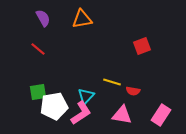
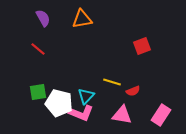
red semicircle: rotated 32 degrees counterclockwise
white pentagon: moved 5 px right, 3 px up; rotated 24 degrees clockwise
pink L-shape: rotated 55 degrees clockwise
